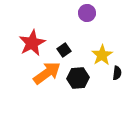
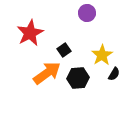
red star: moved 2 px left, 10 px up
black semicircle: moved 3 px left, 1 px down; rotated 24 degrees clockwise
